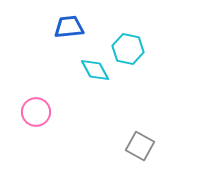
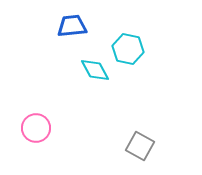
blue trapezoid: moved 3 px right, 1 px up
pink circle: moved 16 px down
